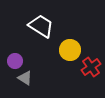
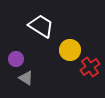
purple circle: moved 1 px right, 2 px up
red cross: moved 1 px left
gray triangle: moved 1 px right
